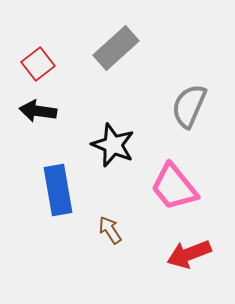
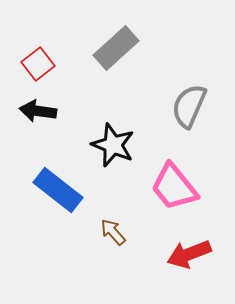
blue rectangle: rotated 42 degrees counterclockwise
brown arrow: moved 3 px right, 2 px down; rotated 8 degrees counterclockwise
